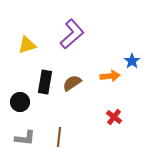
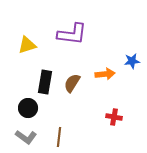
purple L-shape: rotated 48 degrees clockwise
blue star: rotated 28 degrees clockwise
orange arrow: moved 5 px left, 2 px up
brown semicircle: rotated 24 degrees counterclockwise
black circle: moved 8 px right, 6 px down
red cross: rotated 28 degrees counterclockwise
gray L-shape: moved 1 px right, 1 px up; rotated 30 degrees clockwise
